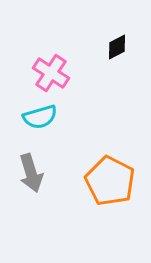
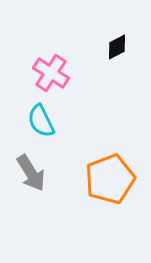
cyan semicircle: moved 1 px right, 4 px down; rotated 80 degrees clockwise
gray arrow: rotated 15 degrees counterclockwise
orange pentagon: moved 2 px up; rotated 24 degrees clockwise
